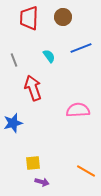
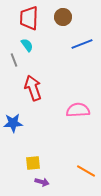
blue line: moved 1 px right, 4 px up
cyan semicircle: moved 22 px left, 11 px up
blue star: rotated 12 degrees clockwise
